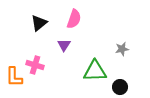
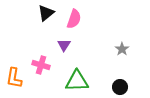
black triangle: moved 7 px right, 10 px up
gray star: rotated 24 degrees counterclockwise
pink cross: moved 6 px right
green triangle: moved 18 px left, 10 px down
orange L-shape: moved 1 px down; rotated 10 degrees clockwise
